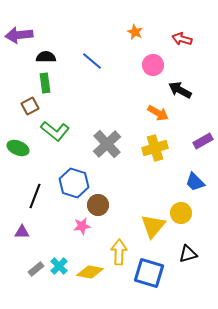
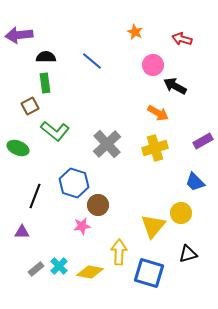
black arrow: moved 5 px left, 4 px up
